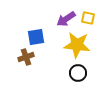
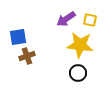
yellow square: moved 2 px right, 2 px down
blue square: moved 18 px left
yellow star: moved 3 px right
brown cross: moved 1 px right, 1 px up
